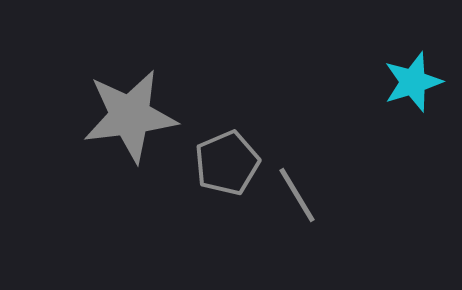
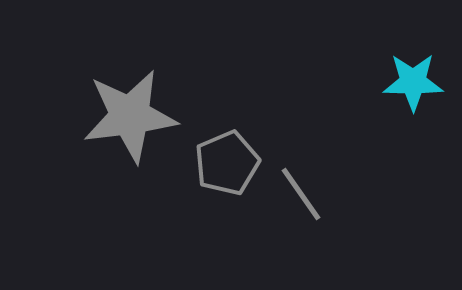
cyan star: rotated 18 degrees clockwise
gray line: moved 4 px right, 1 px up; rotated 4 degrees counterclockwise
